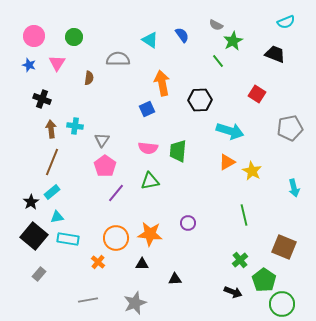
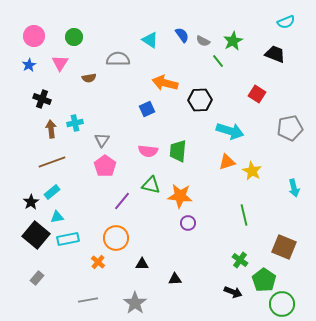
gray semicircle at (216, 25): moved 13 px left, 16 px down
pink triangle at (57, 63): moved 3 px right
blue star at (29, 65): rotated 24 degrees clockwise
brown semicircle at (89, 78): rotated 72 degrees clockwise
orange arrow at (162, 83): moved 3 px right; rotated 65 degrees counterclockwise
cyan cross at (75, 126): moved 3 px up; rotated 21 degrees counterclockwise
pink semicircle at (148, 148): moved 3 px down
brown line at (52, 162): rotated 48 degrees clockwise
orange triangle at (227, 162): rotated 12 degrees clockwise
green triangle at (150, 181): moved 1 px right, 4 px down; rotated 24 degrees clockwise
purple line at (116, 193): moved 6 px right, 8 px down
orange star at (150, 234): moved 30 px right, 38 px up
black square at (34, 236): moved 2 px right, 1 px up
cyan rectangle at (68, 239): rotated 20 degrees counterclockwise
green cross at (240, 260): rotated 14 degrees counterclockwise
gray rectangle at (39, 274): moved 2 px left, 4 px down
gray star at (135, 303): rotated 15 degrees counterclockwise
